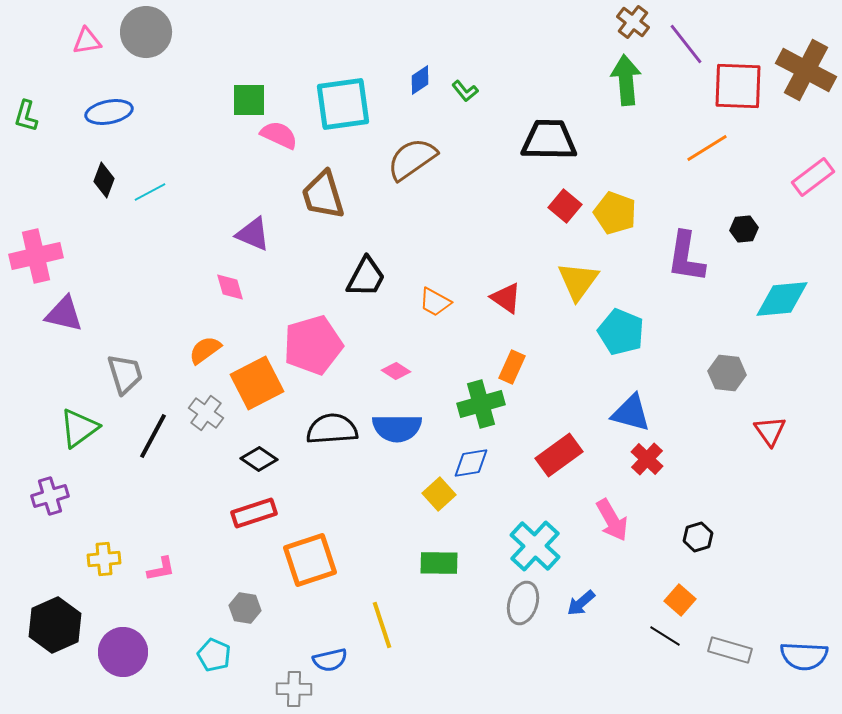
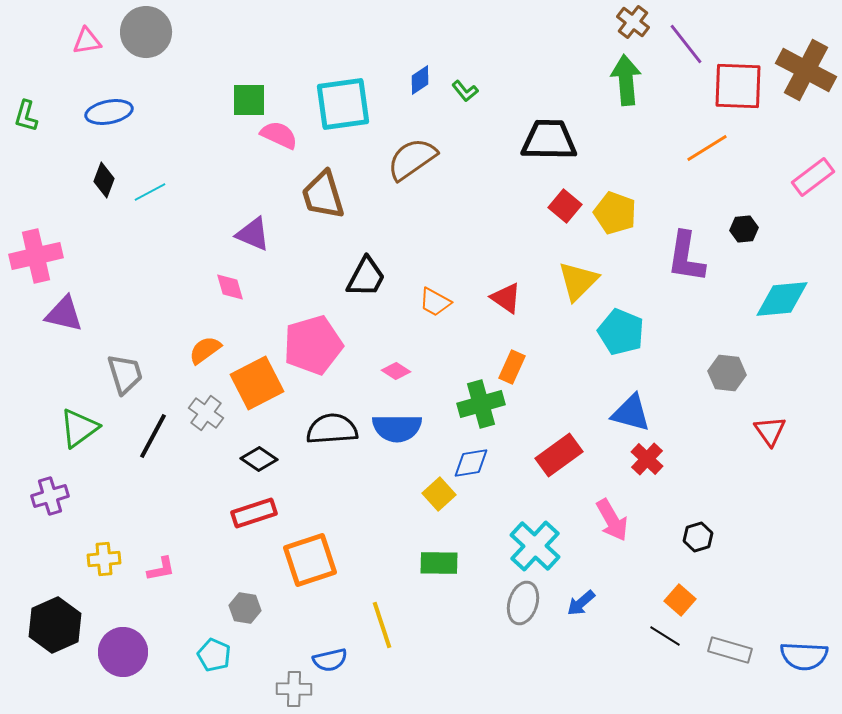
yellow triangle at (578, 281): rotated 9 degrees clockwise
